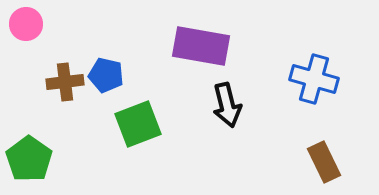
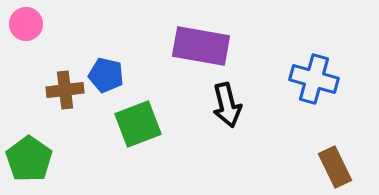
brown cross: moved 8 px down
brown rectangle: moved 11 px right, 5 px down
